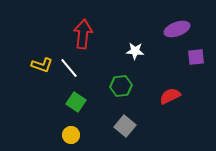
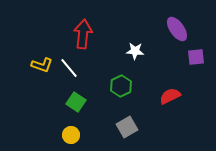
purple ellipse: rotated 75 degrees clockwise
green hexagon: rotated 20 degrees counterclockwise
gray square: moved 2 px right, 1 px down; rotated 20 degrees clockwise
